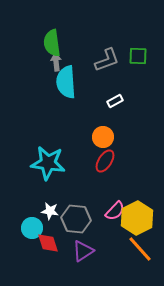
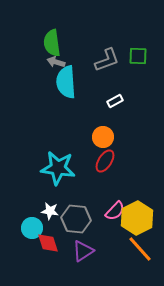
gray arrow: rotated 66 degrees counterclockwise
cyan star: moved 10 px right, 5 px down
